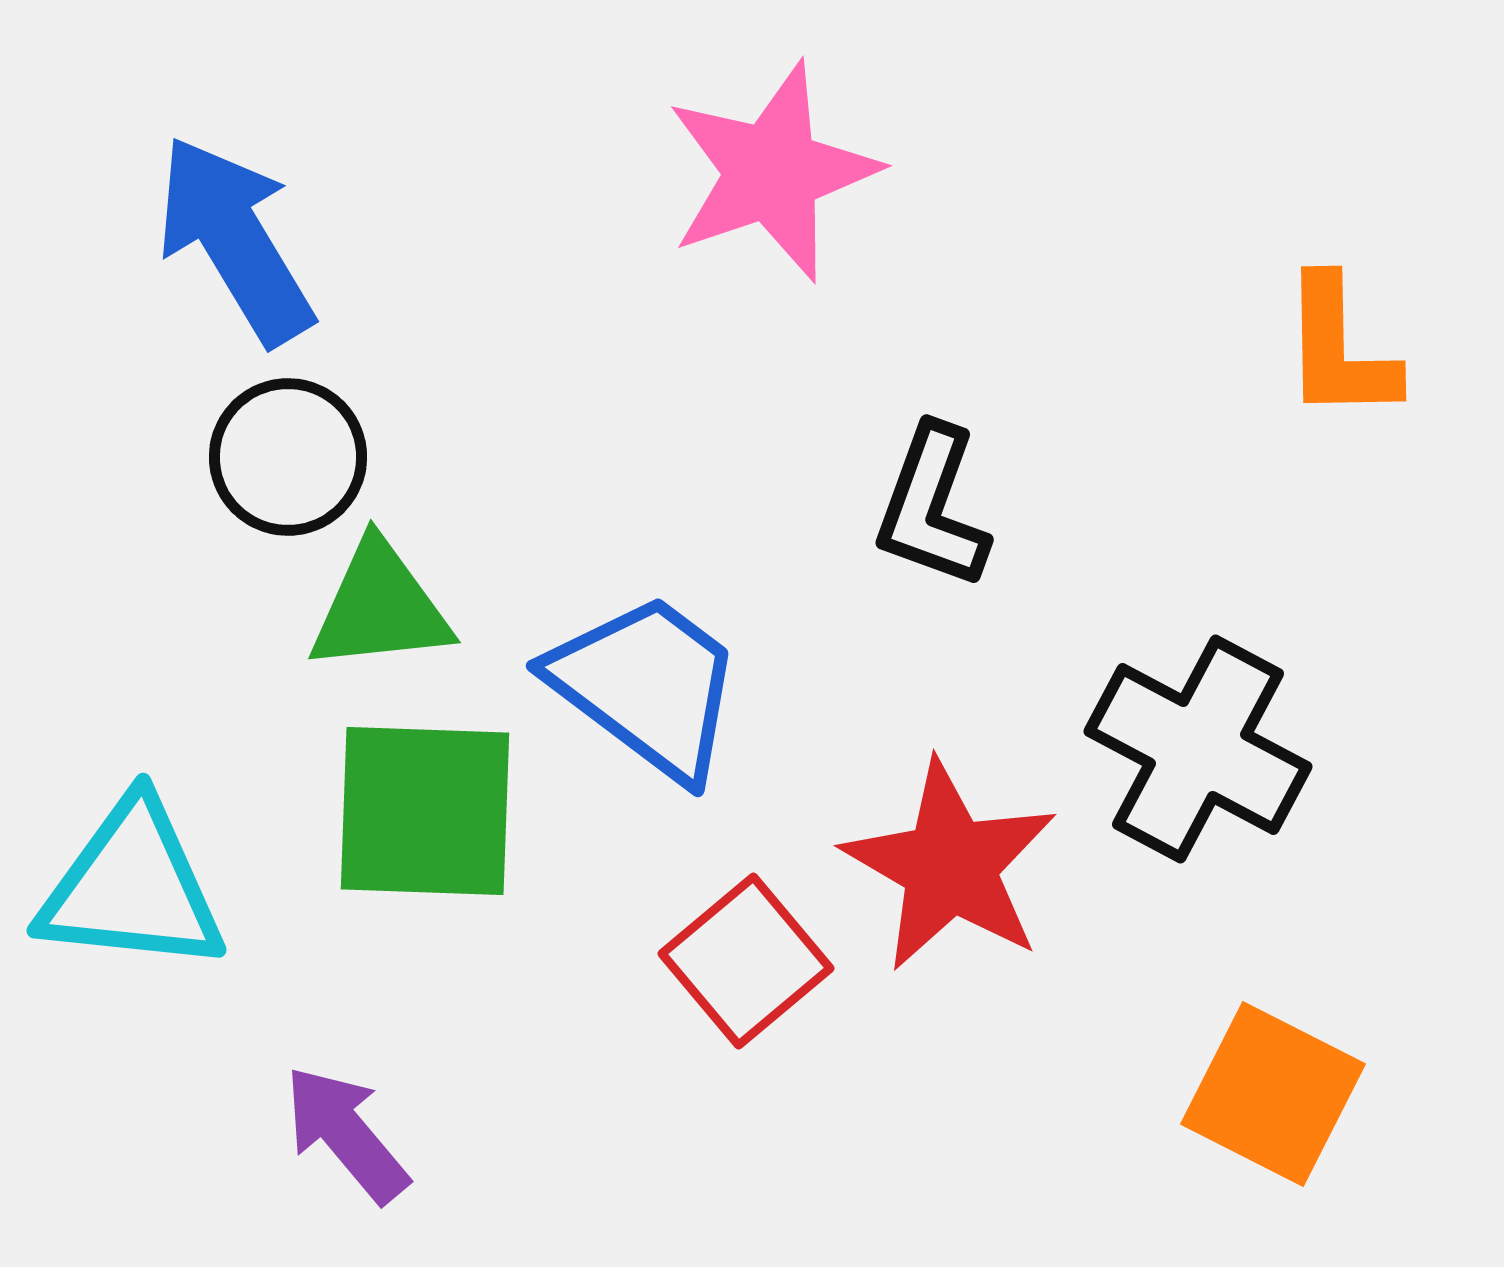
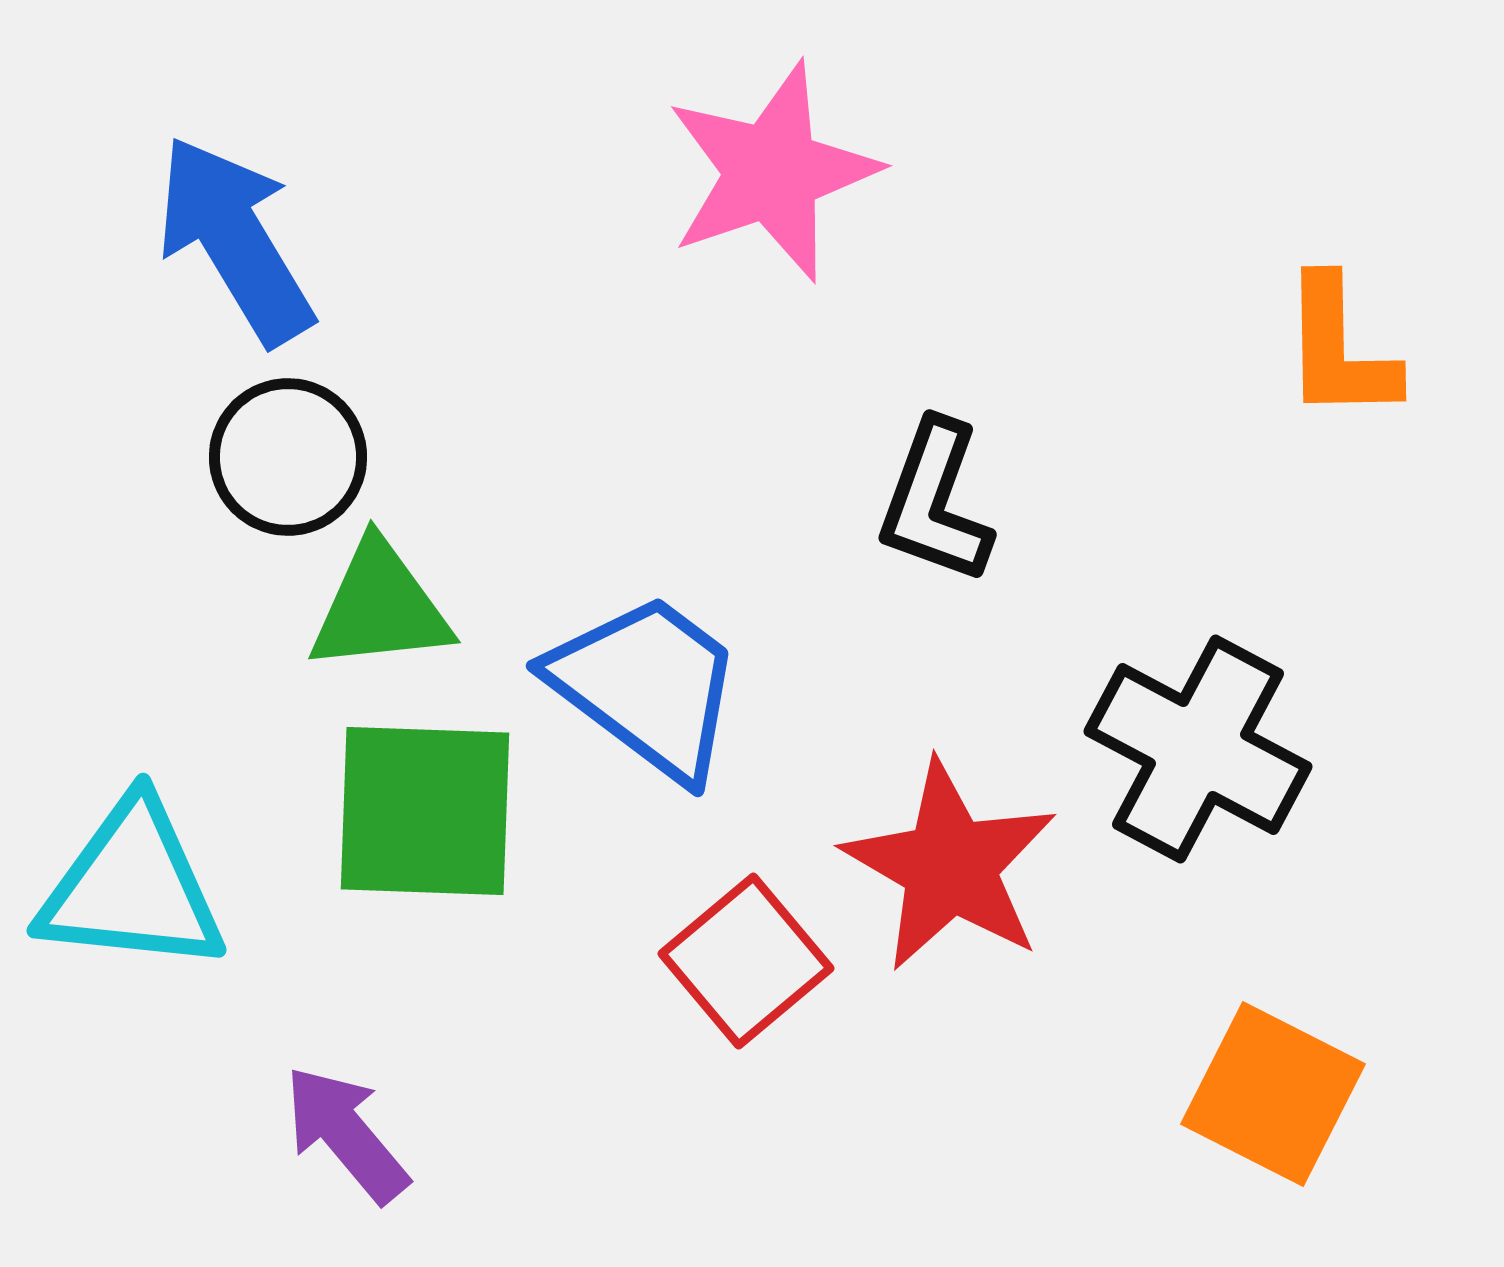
black L-shape: moved 3 px right, 5 px up
